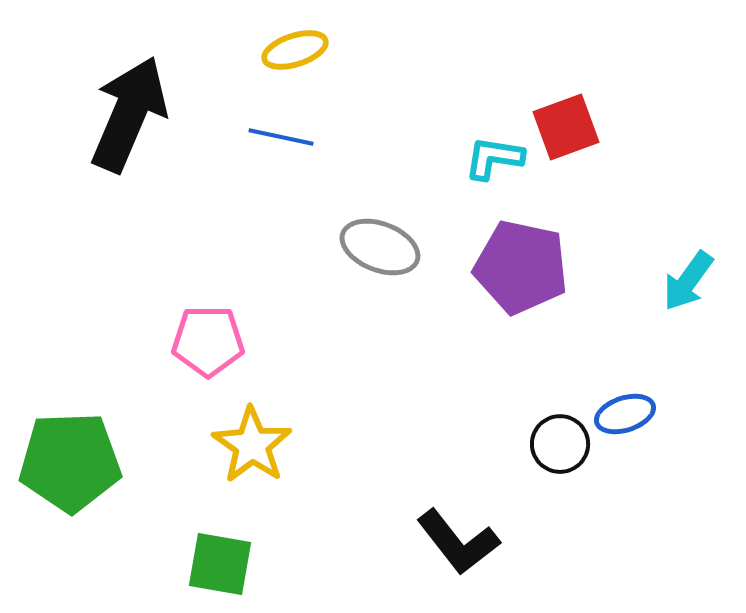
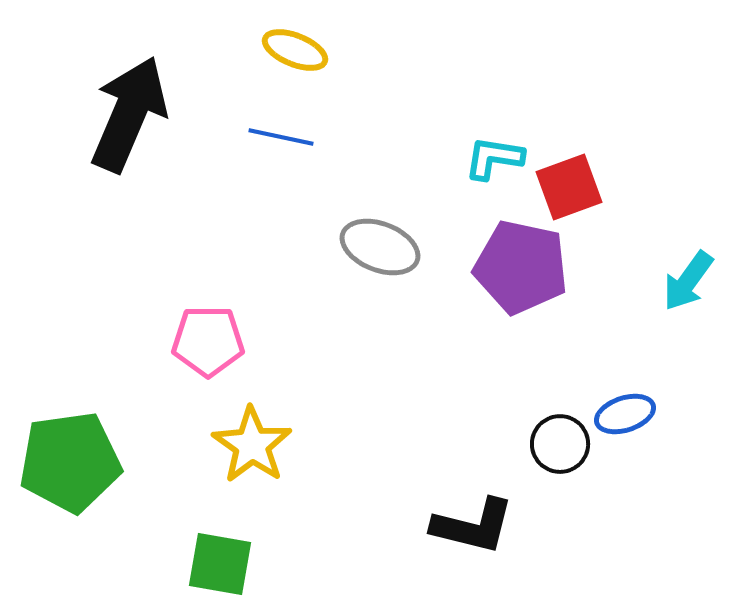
yellow ellipse: rotated 40 degrees clockwise
red square: moved 3 px right, 60 px down
green pentagon: rotated 6 degrees counterclockwise
black L-shape: moved 15 px right, 16 px up; rotated 38 degrees counterclockwise
